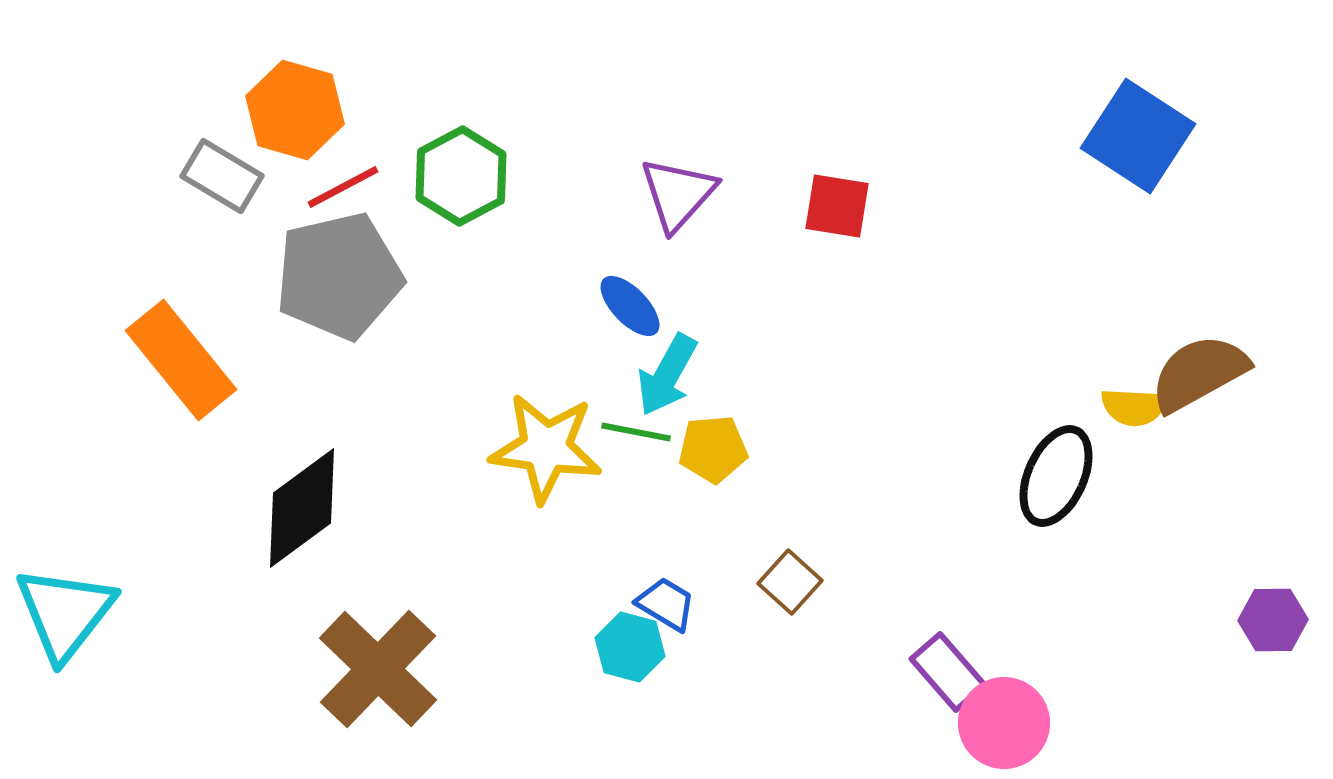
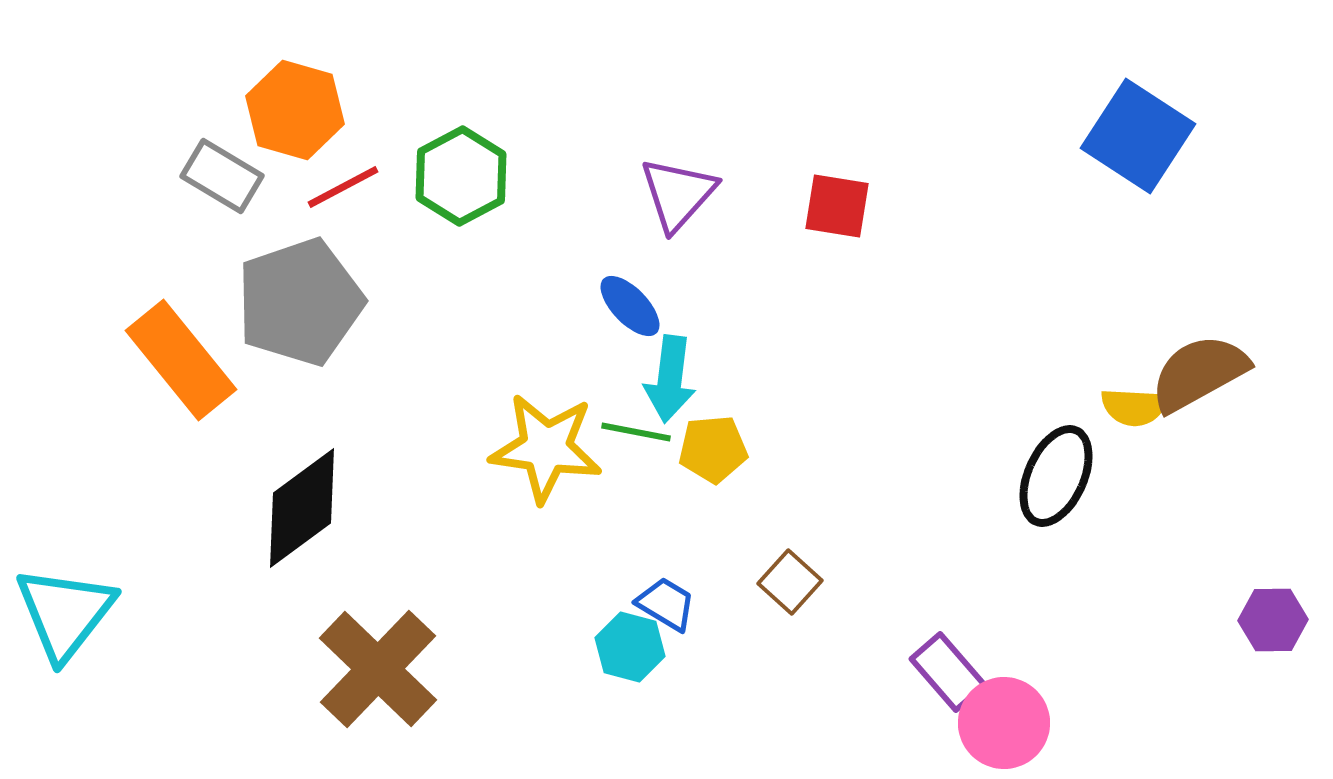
gray pentagon: moved 39 px left, 26 px down; rotated 6 degrees counterclockwise
cyan arrow: moved 3 px right, 4 px down; rotated 22 degrees counterclockwise
